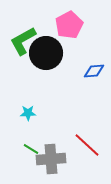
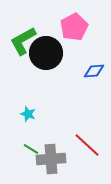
pink pentagon: moved 5 px right, 2 px down
cyan star: moved 1 px down; rotated 21 degrees clockwise
